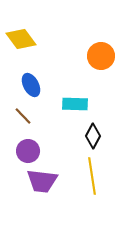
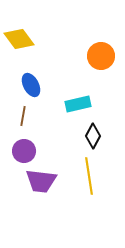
yellow diamond: moved 2 px left
cyan rectangle: moved 3 px right; rotated 15 degrees counterclockwise
brown line: rotated 54 degrees clockwise
purple circle: moved 4 px left
yellow line: moved 3 px left
purple trapezoid: moved 1 px left
